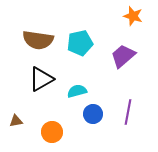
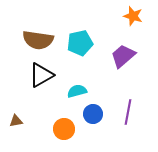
black triangle: moved 4 px up
orange circle: moved 12 px right, 3 px up
